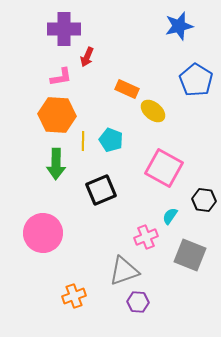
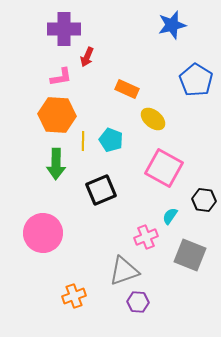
blue star: moved 7 px left, 1 px up
yellow ellipse: moved 8 px down
